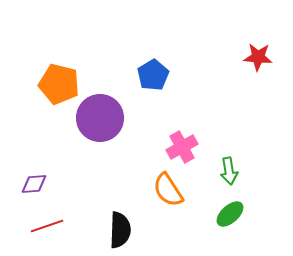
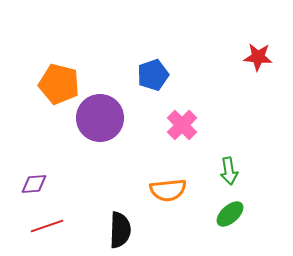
blue pentagon: rotated 12 degrees clockwise
pink cross: moved 22 px up; rotated 16 degrees counterclockwise
orange semicircle: rotated 63 degrees counterclockwise
